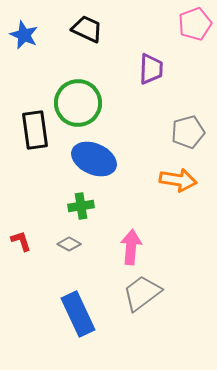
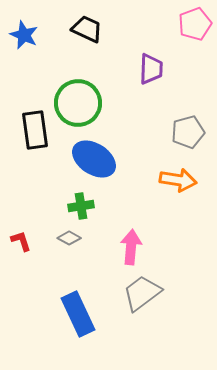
blue ellipse: rotated 9 degrees clockwise
gray diamond: moved 6 px up
